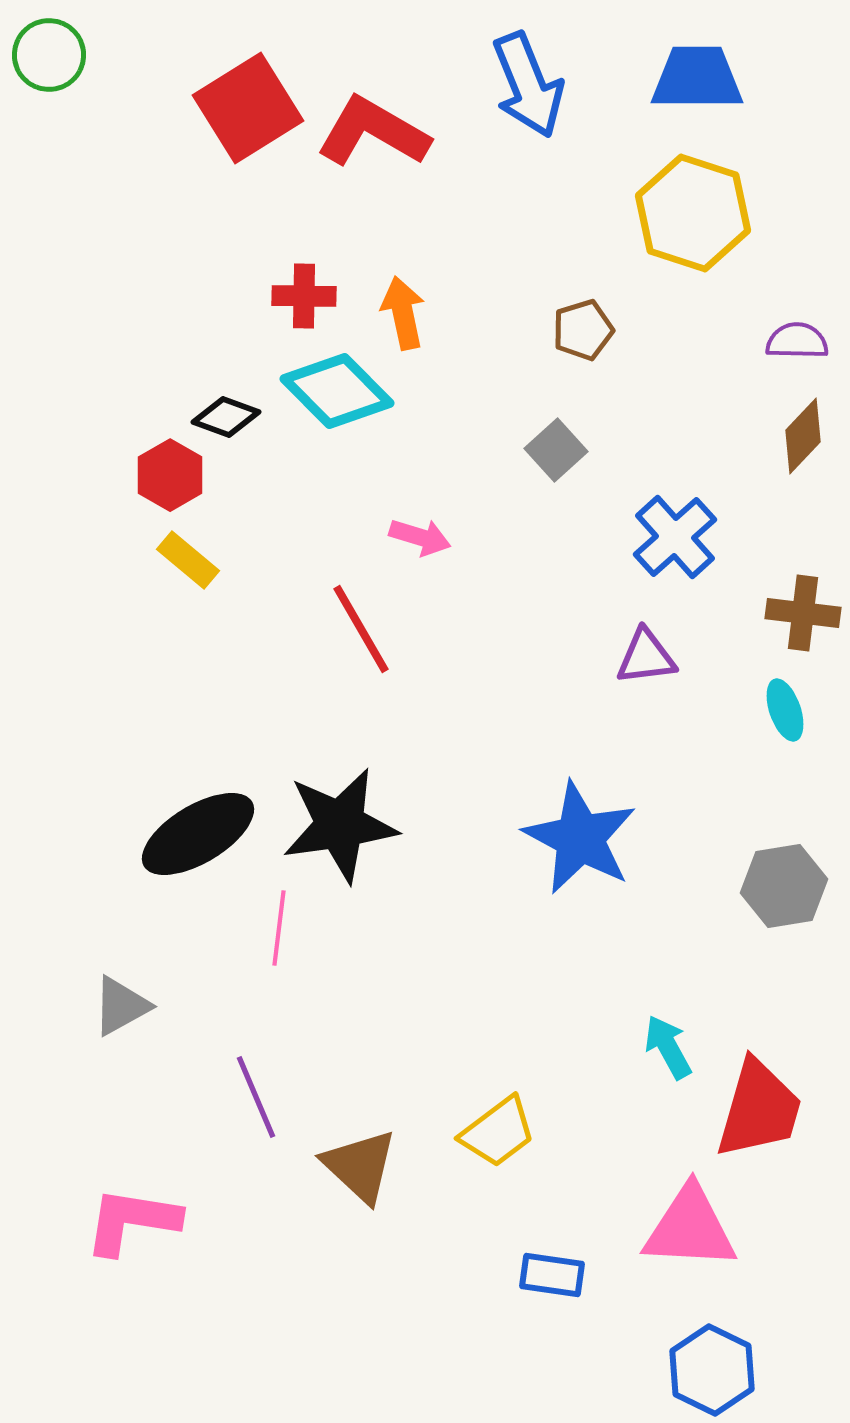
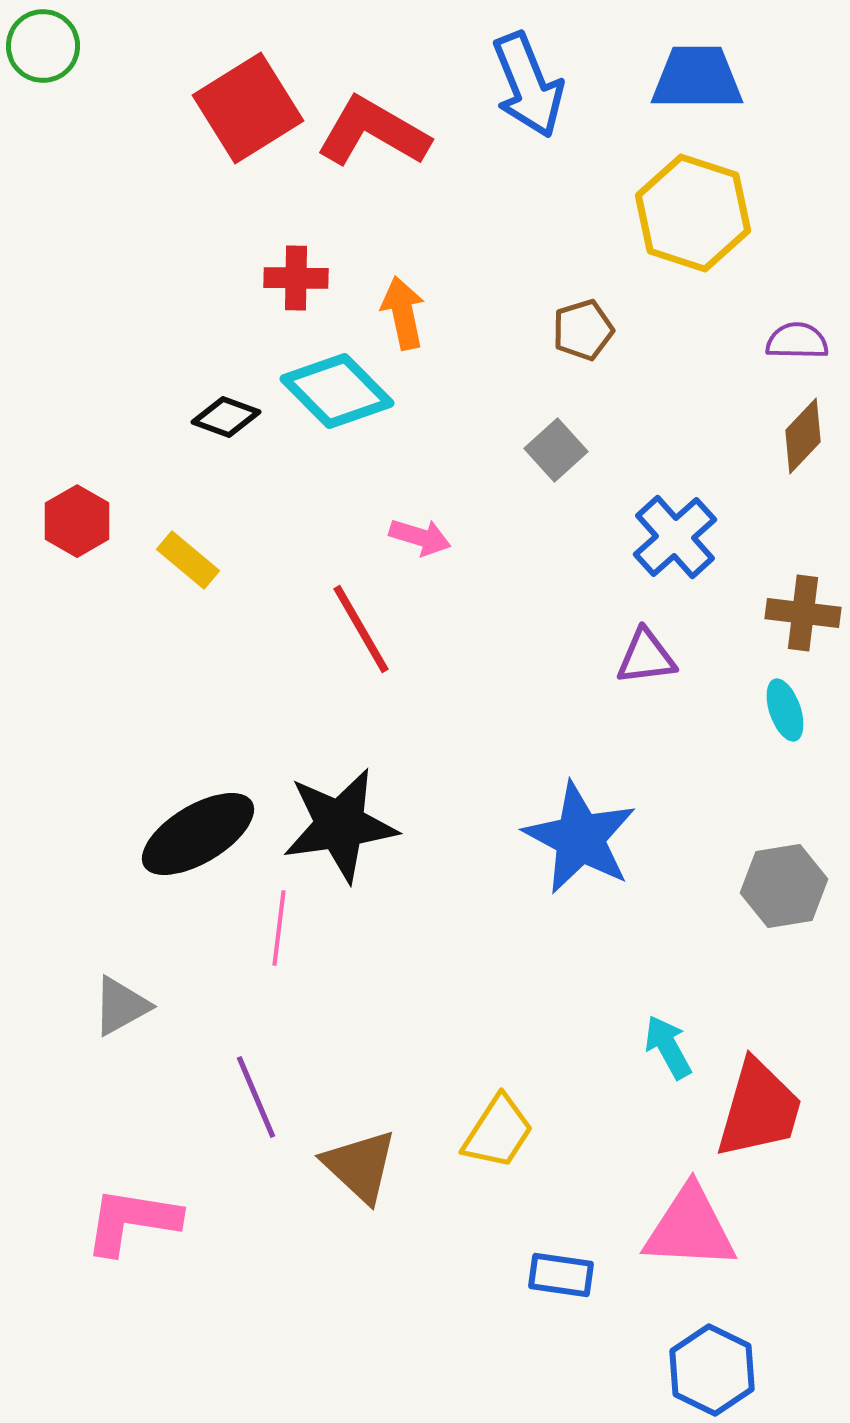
green circle: moved 6 px left, 9 px up
red cross: moved 8 px left, 18 px up
red hexagon: moved 93 px left, 46 px down
yellow trapezoid: rotated 20 degrees counterclockwise
blue rectangle: moved 9 px right
